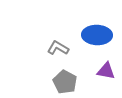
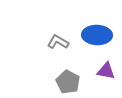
gray L-shape: moved 6 px up
gray pentagon: moved 3 px right
